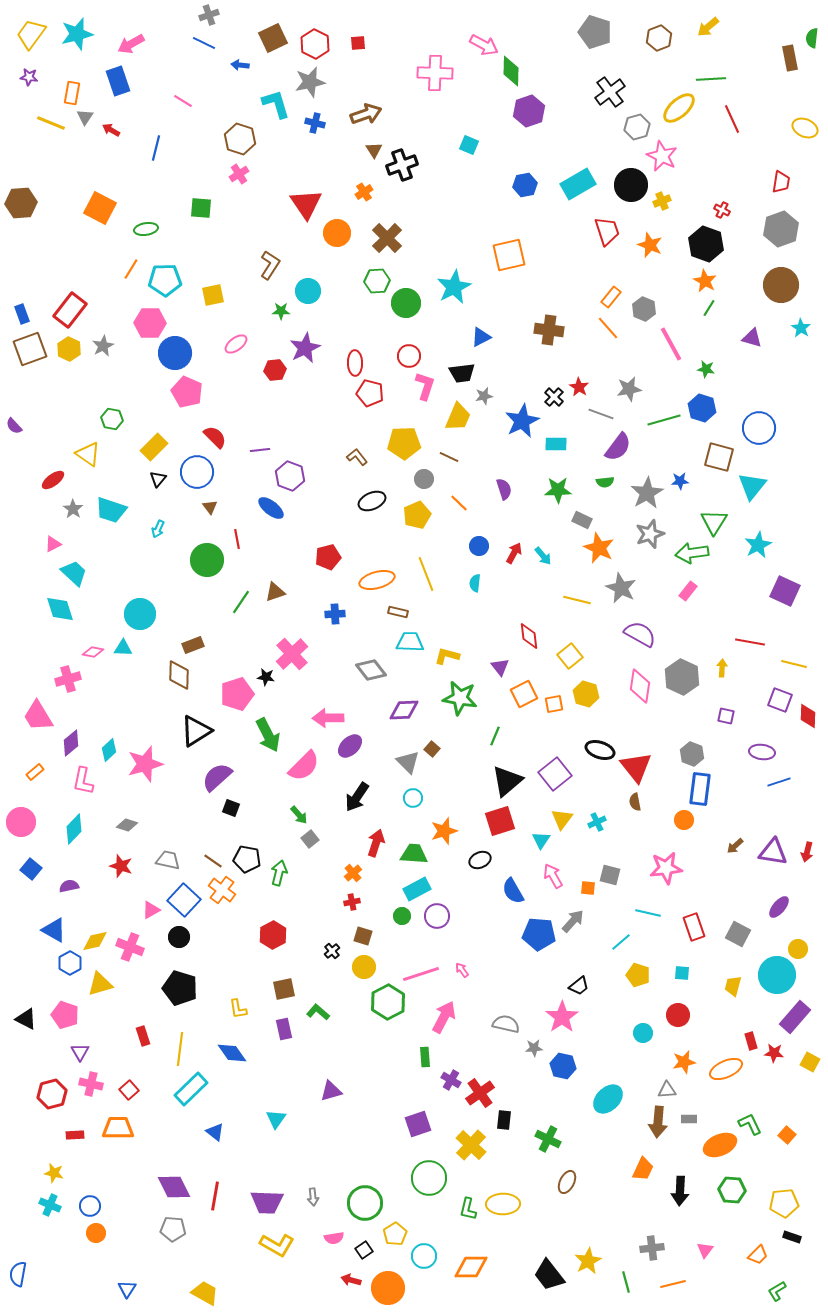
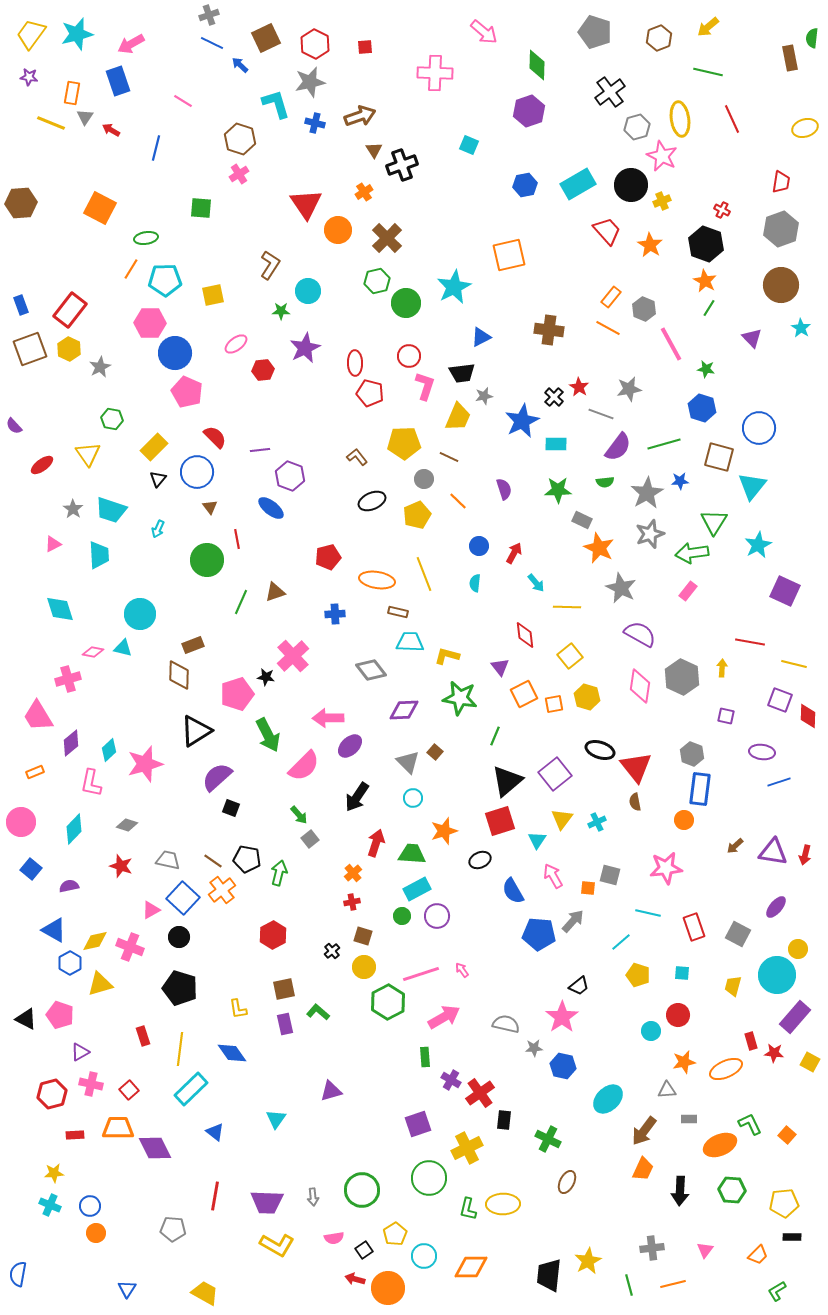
brown square at (273, 38): moved 7 px left
blue line at (204, 43): moved 8 px right
red square at (358, 43): moved 7 px right, 4 px down
pink arrow at (484, 45): moved 13 px up; rotated 12 degrees clockwise
blue arrow at (240, 65): rotated 36 degrees clockwise
green diamond at (511, 71): moved 26 px right, 6 px up
green line at (711, 79): moved 3 px left, 7 px up; rotated 16 degrees clockwise
yellow ellipse at (679, 108): moved 1 px right, 11 px down; rotated 56 degrees counterclockwise
brown arrow at (366, 114): moved 6 px left, 2 px down
yellow ellipse at (805, 128): rotated 40 degrees counterclockwise
green ellipse at (146, 229): moved 9 px down
red trapezoid at (607, 231): rotated 24 degrees counterclockwise
orange circle at (337, 233): moved 1 px right, 3 px up
orange star at (650, 245): rotated 10 degrees clockwise
green hexagon at (377, 281): rotated 10 degrees counterclockwise
blue rectangle at (22, 314): moved 1 px left, 9 px up
orange line at (608, 328): rotated 20 degrees counterclockwise
purple triangle at (752, 338): rotated 30 degrees clockwise
gray star at (103, 346): moved 3 px left, 21 px down
red hexagon at (275, 370): moved 12 px left
green line at (664, 420): moved 24 px down
yellow triangle at (88, 454): rotated 20 degrees clockwise
red ellipse at (53, 480): moved 11 px left, 15 px up
orange line at (459, 503): moved 1 px left, 2 px up
cyan arrow at (543, 556): moved 7 px left, 27 px down
cyan trapezoid at (74, 573): moved 25 px right, 18 px up; rotated 44 degrees clockwise
yellow line at (426, 574): moved 2 px left
orange ellipse at (377, 580): rotated 24 degrees clockwise
yellow line at (577, 600): moved 10 px left, 7 px down; rotated 12 degrees counterclockwise
green line at (241, 602): rotated 10 degrees counterclockwise
red diamond at (529, 636): moved 4 px left, 1 px up
cyan triangle at (123, 648): rotated 12 degrees clockwise
pink cross at (292, 654): moved 1 px right, 2 px down
yellow hexagon at (586, 694): moved 1 px right, 3 px down
brown square at (432, 749): moved 3 px right, 3 px down
orange rectangle at (35, 772): rotated 18 degrees clockwise
pink L-shape at (83, 781): moved 8 px right, 2 px down
cyan triangle at (541, 840): moved 4 px left
red arrow at (807, 852): moved 2 px left, 3 px down
green trapezoid at (414, 854): moved 2 px left
orange cross at (222, 890): rotated 16 degrees clockwise
blue square at (184, 900): moved 1 px left, 2 px up
purple ellipse at (779, 907): moved 3 px left
pink pentagon at (65, 1015): moved 5 px left
pink arrow at (444, 1017): rotated 32 degrees clockwise
purple rectangle at (284, 1029): moved 1 px right, 5 px up
cyan circle at (643, 1033): moved 8 px right, 2 px up
purple triangle at (80, 1052): rotated 30 degrees clockwise
brown arrow at (658, 1122): moved 14 px left, 9 px down; rotated 32 degrees clockwise
yellow cross at (471, 1145): moved 4 px left, 3 px down; rotated 20 degrees clockwise
yellow star at (54, 1173): rotated 18 degrees counterclockwise
purple diamond at (174, 1187): moved 19 px left, 39 px up
green circle at (365, 1203): moved 3 px left, 13 px up
black rectangle at (792, 1237): rotated 18 degrees counterclockwise
black trapezoid at (549, 1275): rotated 44 degrees clockwise
red arrow at (351, 1280): moved 4 px right, 1 px up
green line at (626, 1282): moved 3 px right, 3 px down
